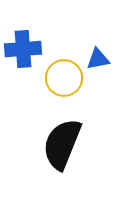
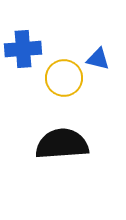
blue triangle: rotated 25 degrees clockwise
black semicircle: rotated 64 degrees clockwise
